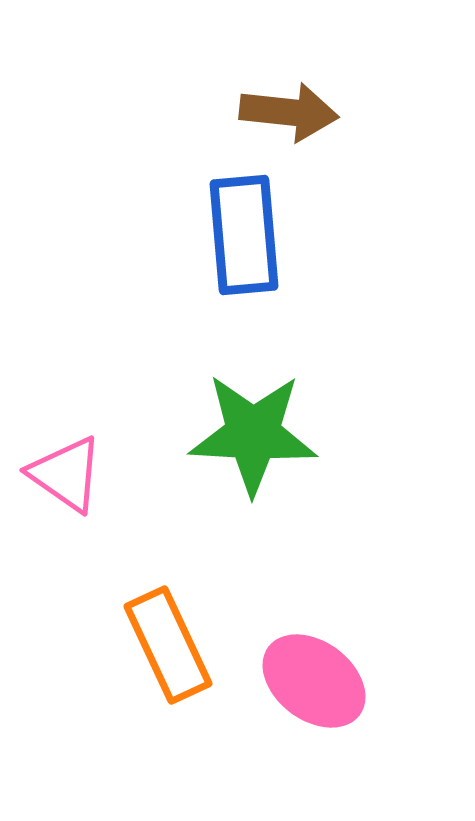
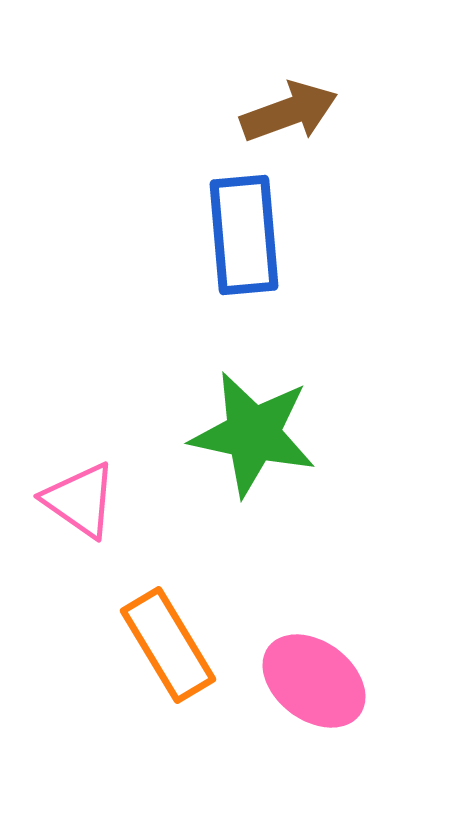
brown arrow: rotated 26 degrees counterclockwise
green star: rotated 9 degrees clockwise
pink triangle: moved 14 px right, 26 px down
orange rectangle: rotated 6 degrees counterclockwise
